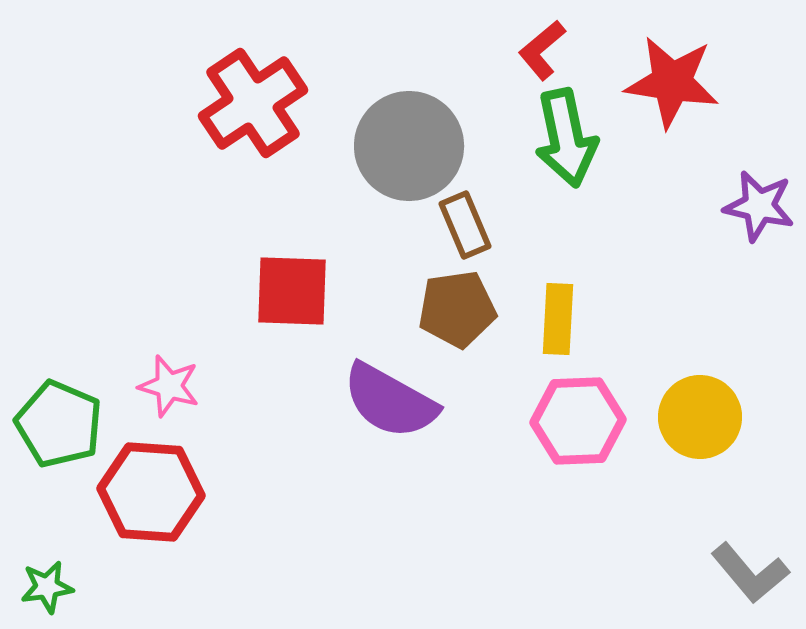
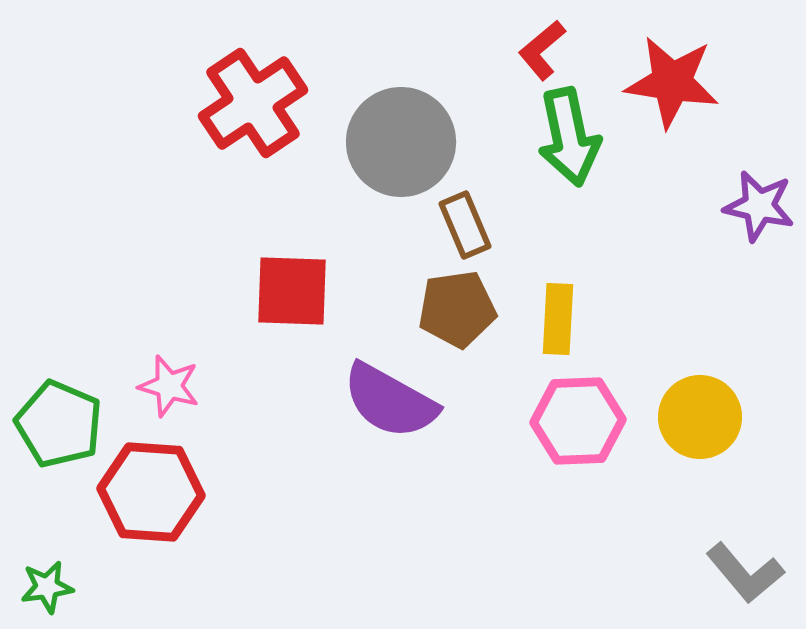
green arrow: moved 3 px right, 1 px up
gray circle: moved 8 px left, 4 px up
gray L-shape: moved 5 px left
